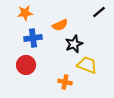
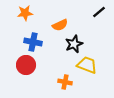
blue cross: moved 4 px down; rotated 18 degrees clockwise
